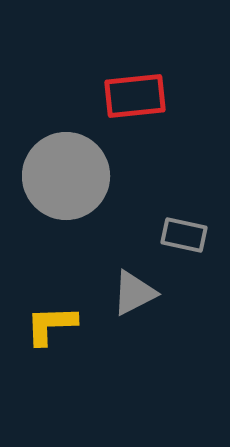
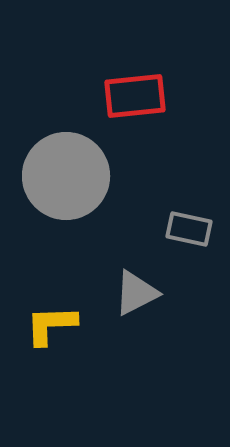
gray rectangle: moved 5 px right, 6 px up
gray triangle: moved 2 px right
